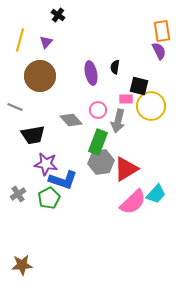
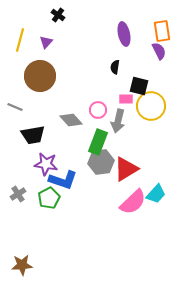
purple ellipse: moved 33 px right, 39 px up
